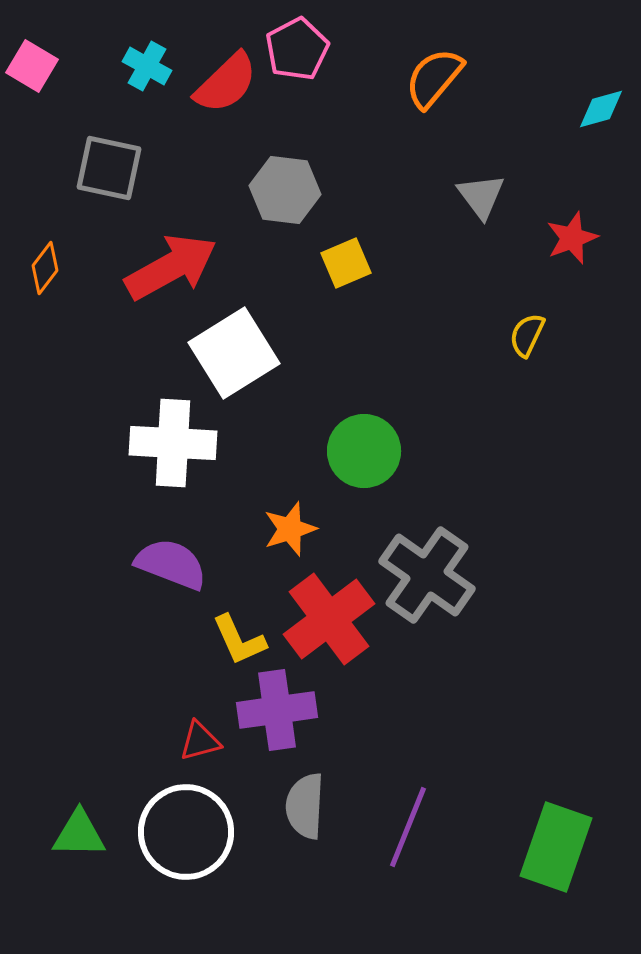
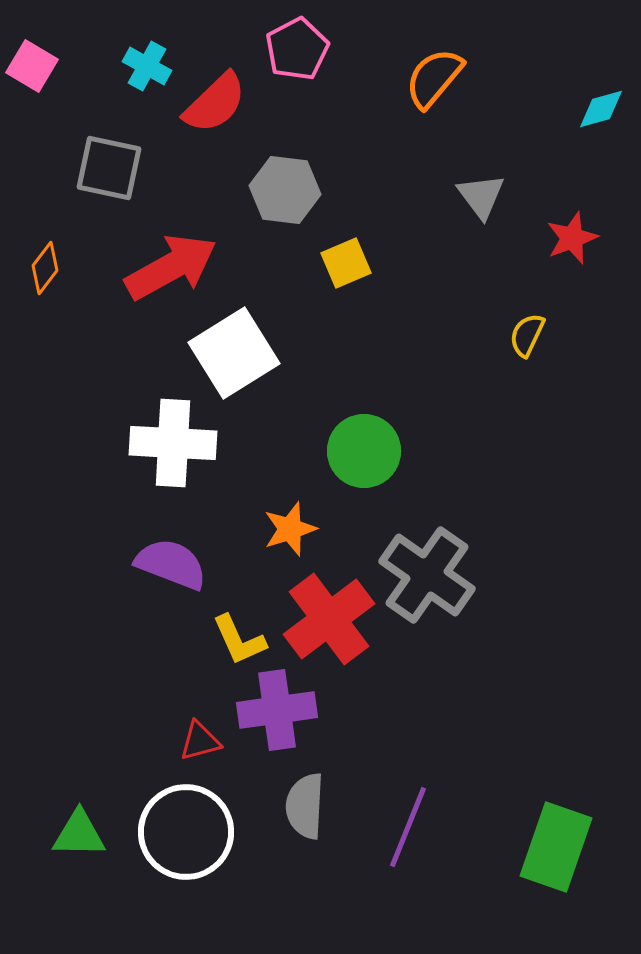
red semicircle: moved 11 px left, 20 px down
